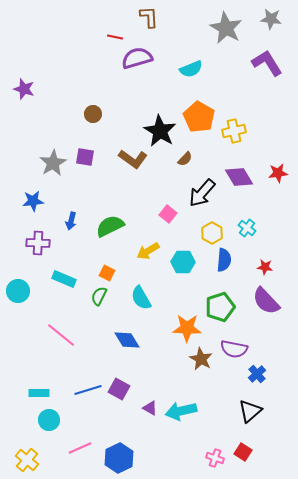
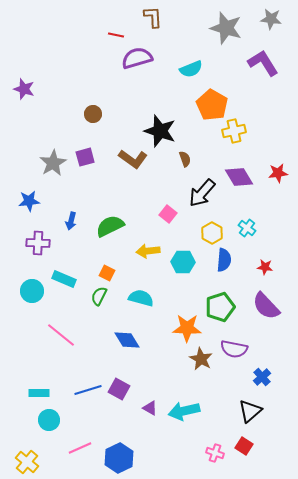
brown L-shape at (149, 17): moved 4 px right
gray star at (226, 28): rotated 12 degrees counterclockwise
red line at (115, 37): moved 1 px right, 2 px up
purple L-shape at (267, 63): moved 4 px left
orange pentagon at (199, 117): moved 13 px right, 12 px up
black star at (160, 131): rotated 12 degrees counterclockwise
purple square at (85, 157): rotated 24 degrees counterclockwise
brown semicircle at (185, 159): rotated 63 degrees counterclockwise
blue star at (33, 201): moved 4 px left
yellow arrow at (148, 251): rotated 25 degrees clockwise
cyan circle at (18, 291): moved 14 px right
cyan semicircle at (141, 298): rotated 135 degrees clockwise
purple semicircle at (266, 301): moved 5 px down
blue cross at (257, 374): moved 5 px right, 3 px down
cyan arrow at (181, 411): moved 3 px right
red square at (243, 452): moved 1 px right, 6 px up
pink cross at (215, 458): moved 5 px up
yellow cross at (27, 460): moved 2 px down
